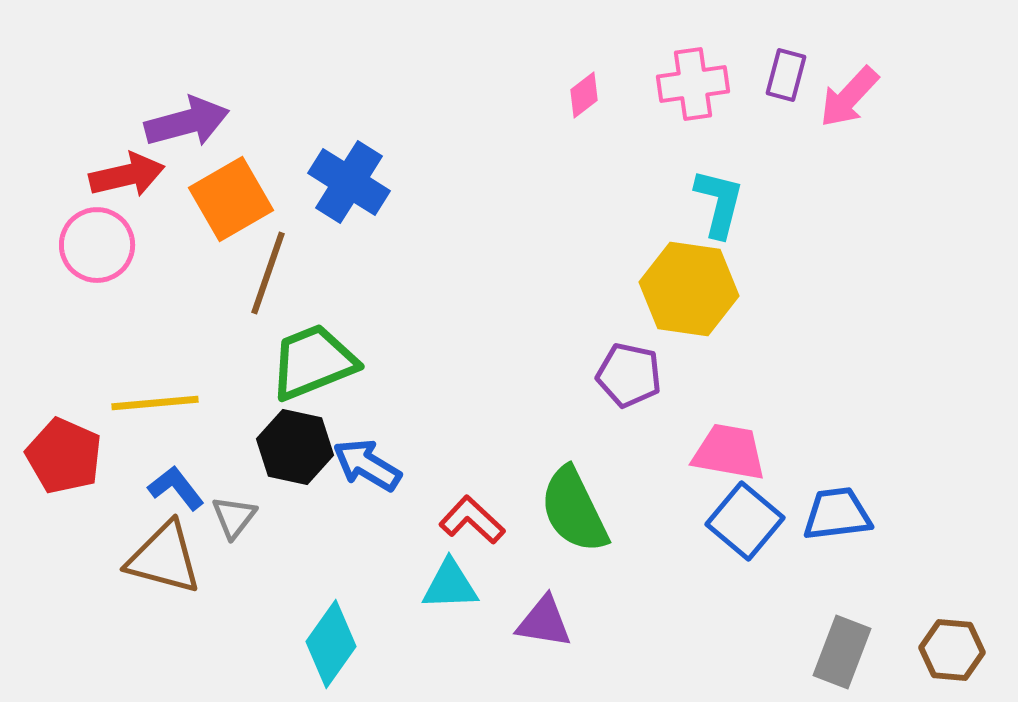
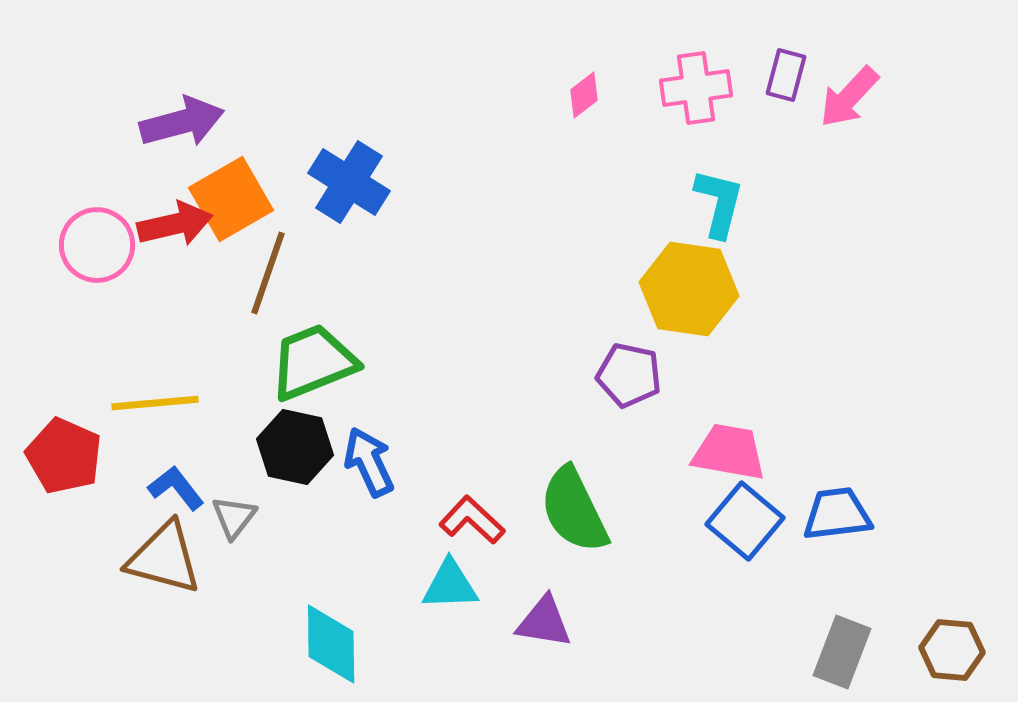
pink cross: moved 3 px right, 4 px down
purple arrow: moved 5 px left
red arrow: moved 48 px right, 49 px down
blue arrow: moved 2 px right, 3 px up; rotated 34 degrees clockwise
cyan diamond: rotated 36 degrees counterclockwise
